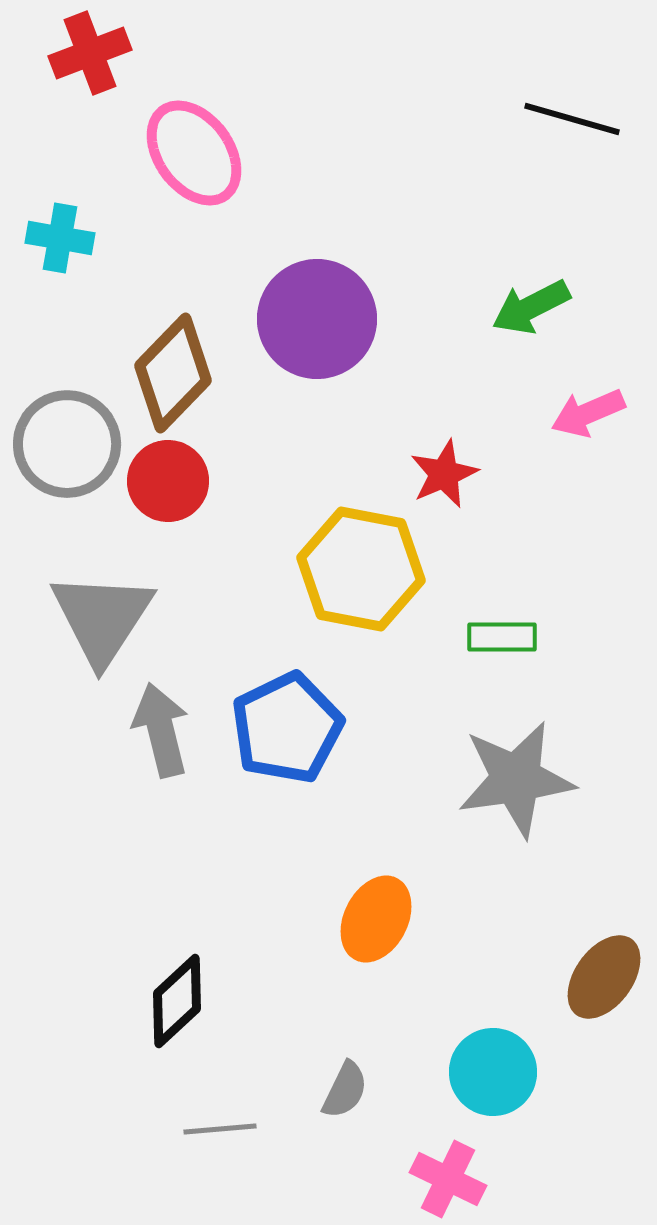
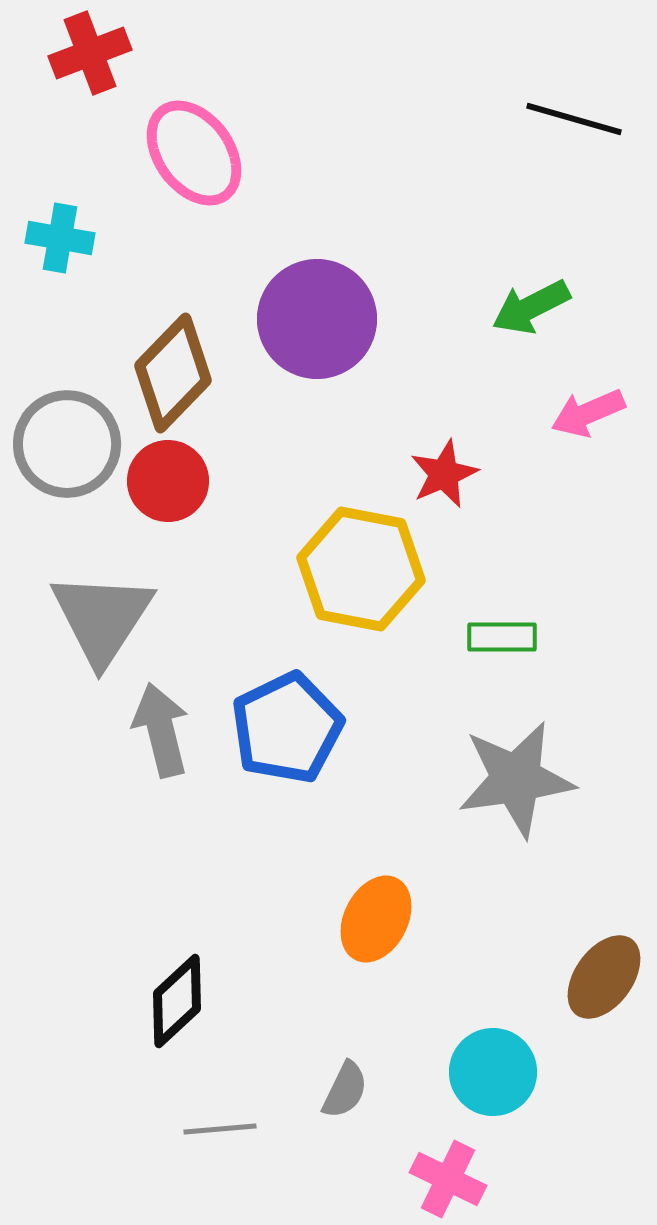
black line: moved 2 px right
